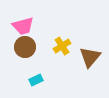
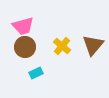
yellow cross: rotated 18 degrees counterclockwise
brown triangle: moved 3 px right, 12 px up
cyan rectangle: moved 7 px up
